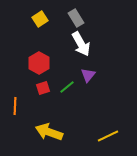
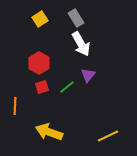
red square: moved 1 px left, 1 px up
